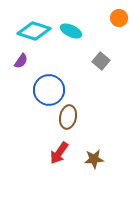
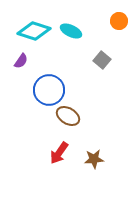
orange circle: moved 3 px down
gray square: moved 1 px right, 1 px up
brown ellipse: moved 1 px up; rotated 70 degrees counterclockwise
